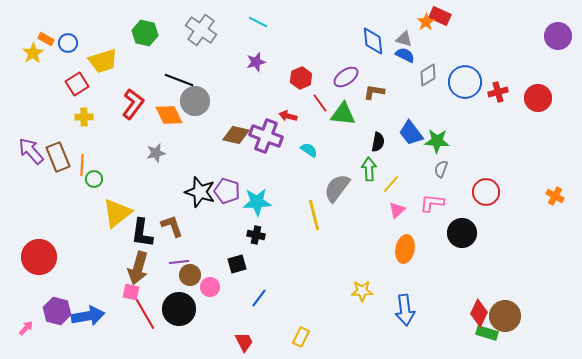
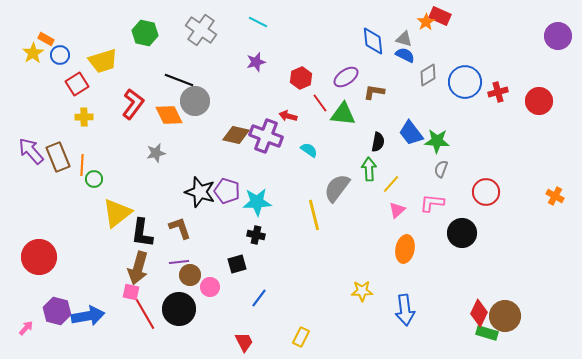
blue circle at (68, 43): moved 8 px left, 12 px down
red circle at (538, 98): moved 1 px right, 3 px down
brown L-shape at (172, 226): moved 8 px right, 2 px down
